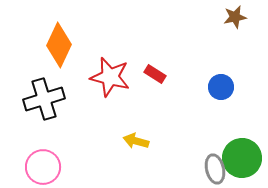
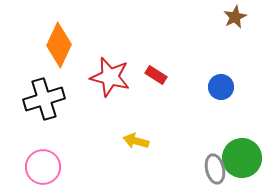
brown star: rotated 15 degrees counterclockwise
red rectangle: moved 1 px right, 1 px down
